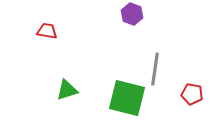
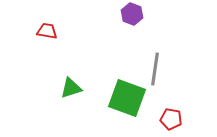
green triangle: moved 4 px right, 2 px up
red pentagon: moved 21 px left, 25 px down
green square: rotated 6 degrees clockwise
